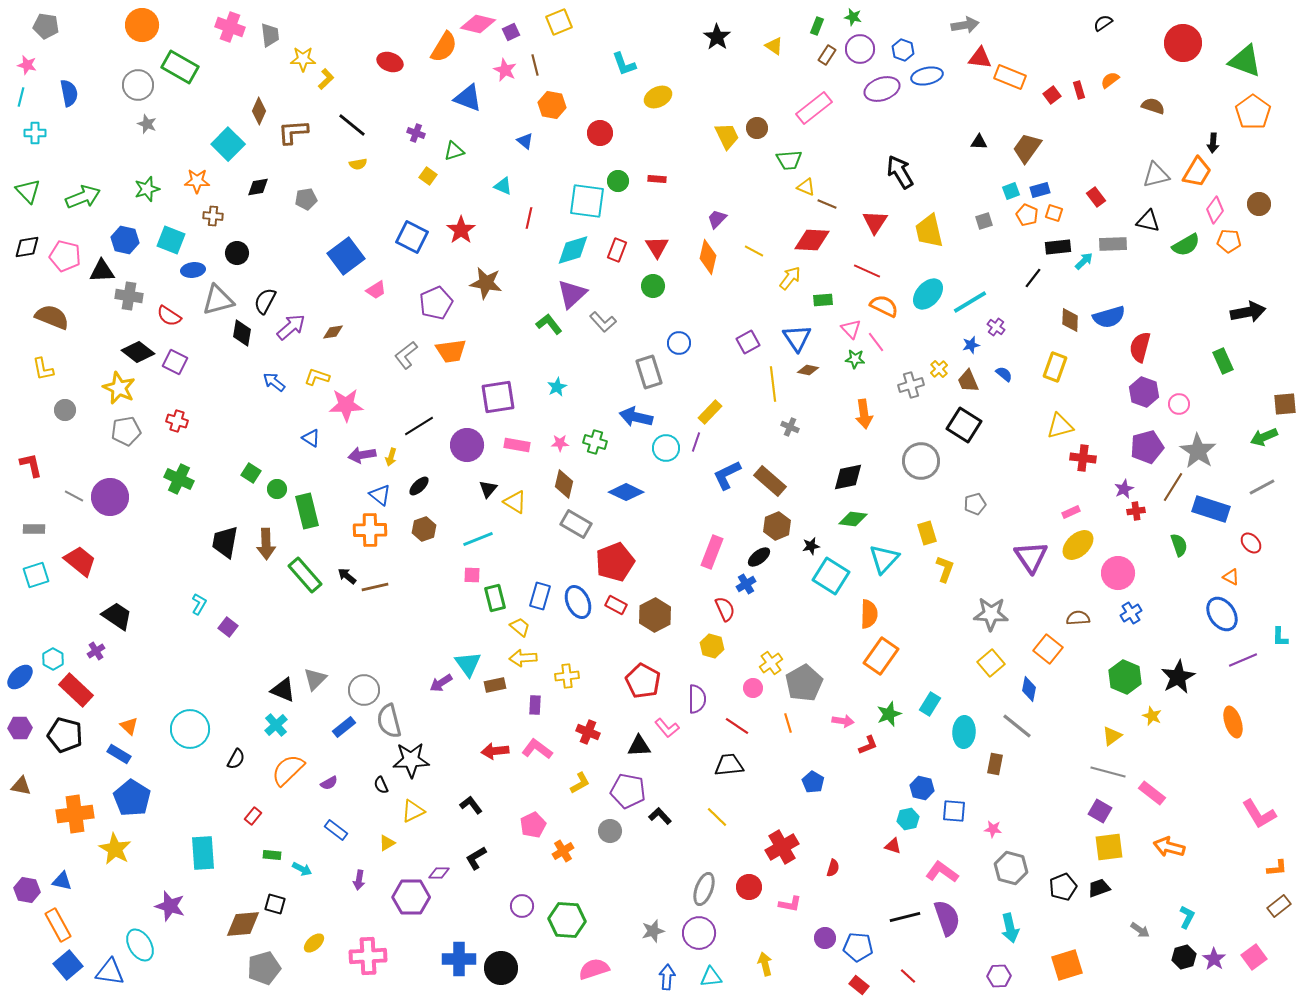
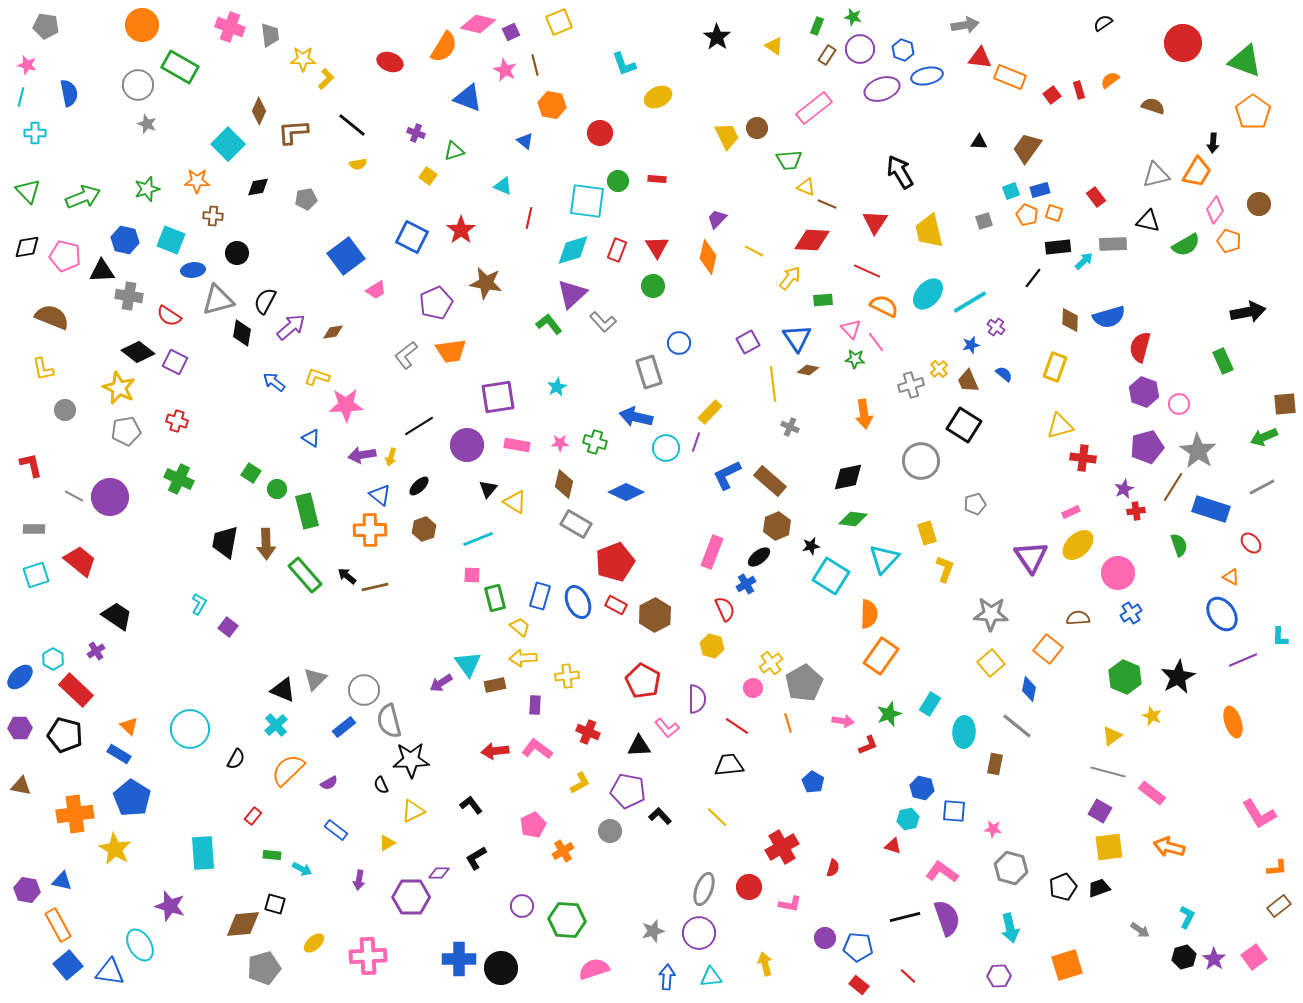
orange pentagon at (1229, 241): rotated 15 degrees clockwise
